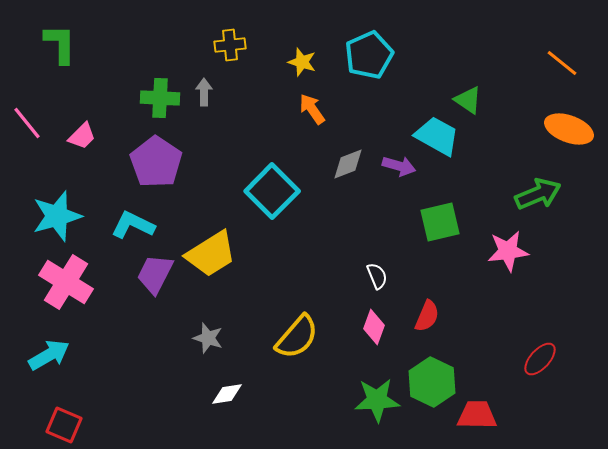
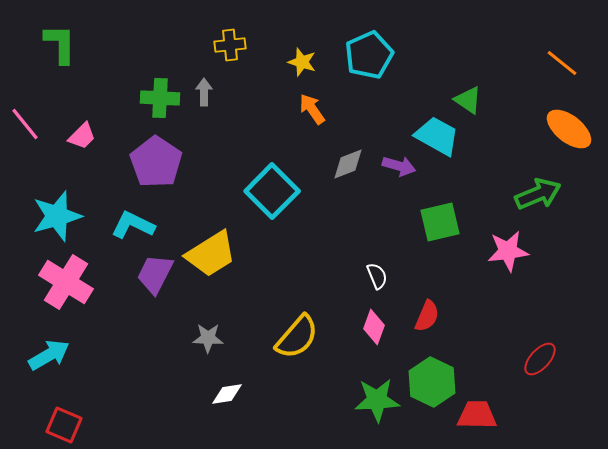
pink line: moved 2 px left, 1 px down
orange ellipse: rotated 18 degrees clockwise
gray star: rotated 16 degrees counterclockwise
